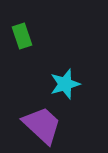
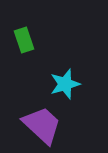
green rectangle: moved 2 px right, 4 px down
